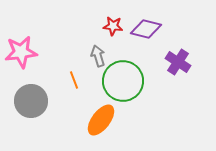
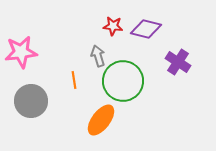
orange line: rotated 12 degrees clockwise
